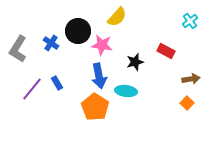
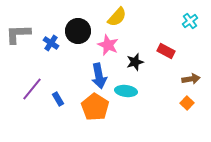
pink star: moved 6 px right; rotated 15 degrees clockwise
gray L-shape: moved 15 px up; rotated 56 degrees clockwise
blue rectangle: moved 1 px right, 16 px down
